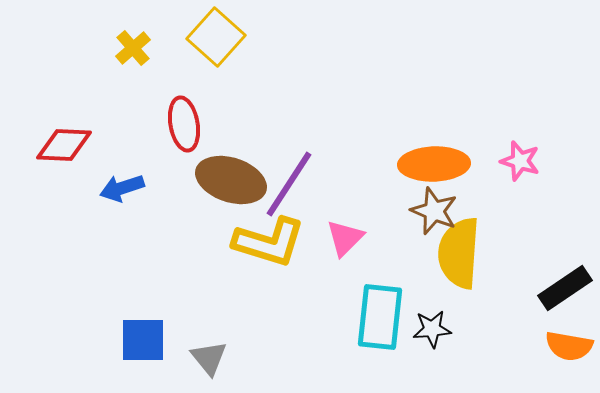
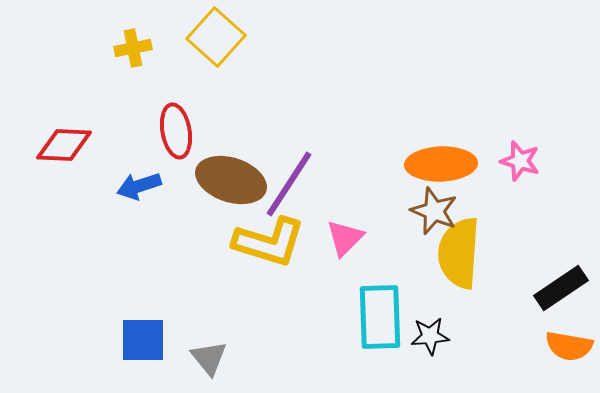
yellow cross: rotated 30 degrees clockwise
red ellipse: moved 8 px left, 7 px down
orange ellipse: moved 7 px right
blue arrow: moved 17 px right, 2 px up
black rectangle: moved 4 px left
cyan rectangle: rotated 8 degrees counterclockwise
black star: moved 2 px left, 7 px down
